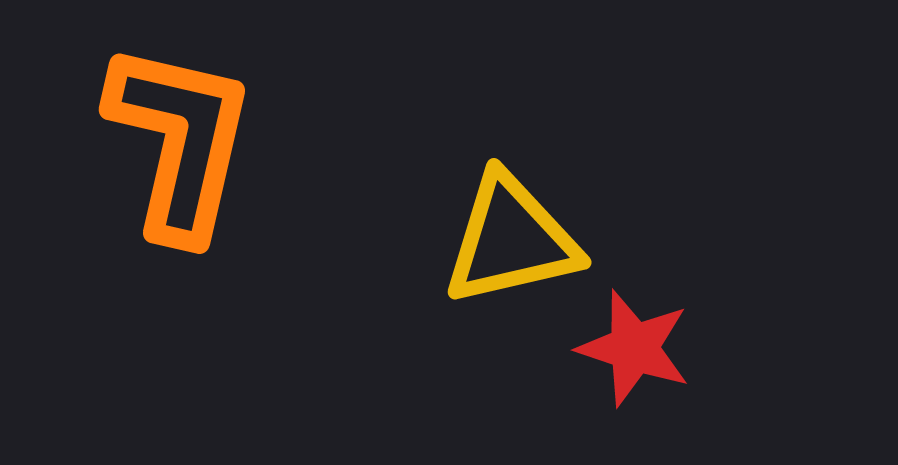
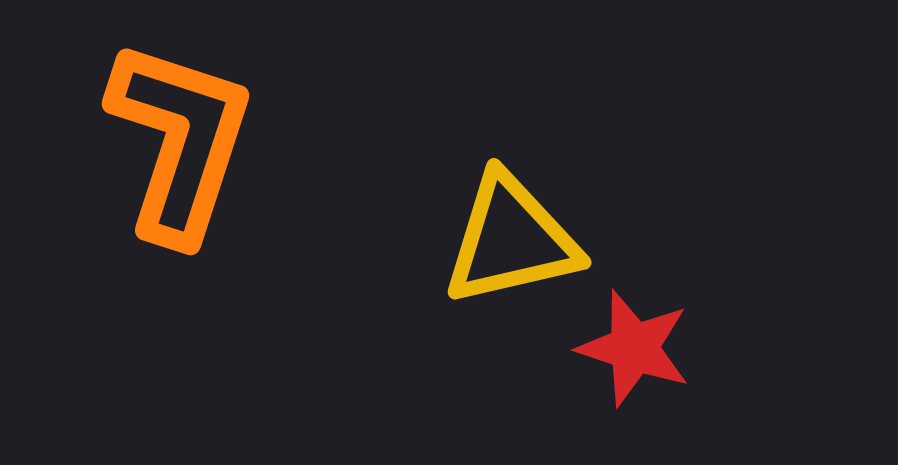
orange L-shape: rotated 5 degrees clockwise
